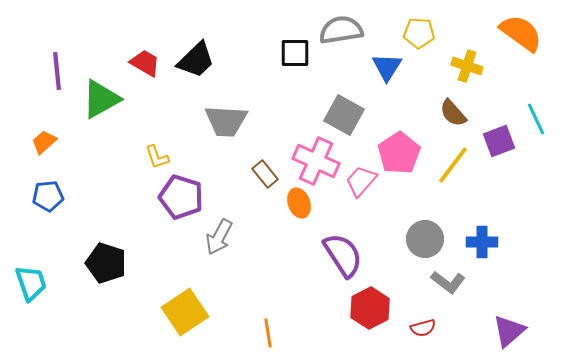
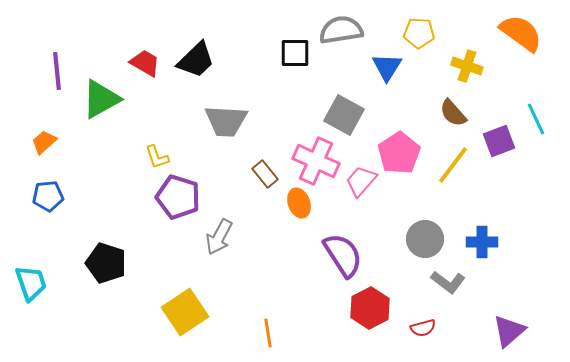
purple pentagon: moved 3 px left
